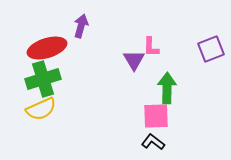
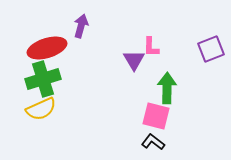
pink square: rotated 16 degrees clockwise
